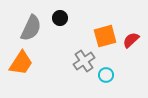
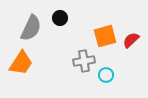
gray cross: rotated 25 degrees clockwise
